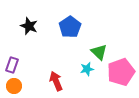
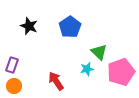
red arrow: rotated 12 degrees counterclockwise
